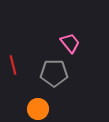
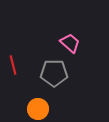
pink trapezoid: rotated 10 degrees counterclockwise
